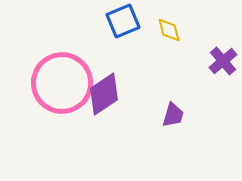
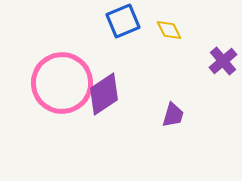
yellow diamond: rotated 12 degrees counterclockwise
